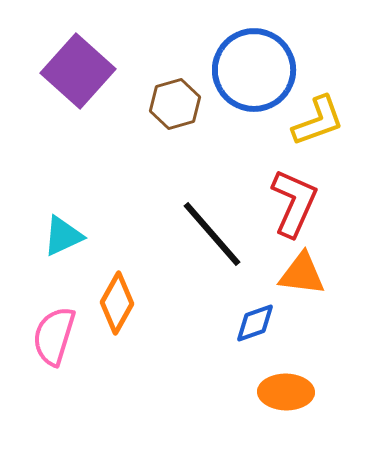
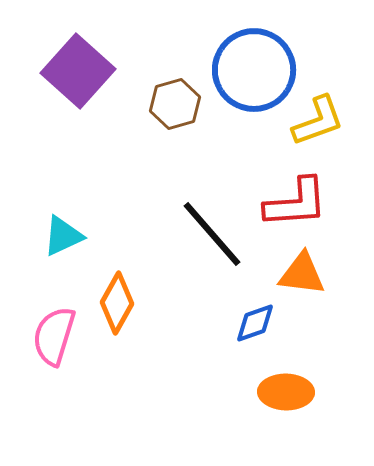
red L-shape: moved 2 px right; rotated 62 degrees clockwise
